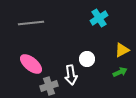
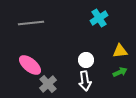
yellow triangle: moved 2 px left, 1 px down; rotated 21 degrees clockwise
white circle: moved 1 px left, 1 px down
pink ellipse: moved 1 px left, 1 px down
white arrow: moved 14 px right, 6 px down
gray cross: moved 1 px left, 2 px up; rotated 24 degrees counterclockwise
